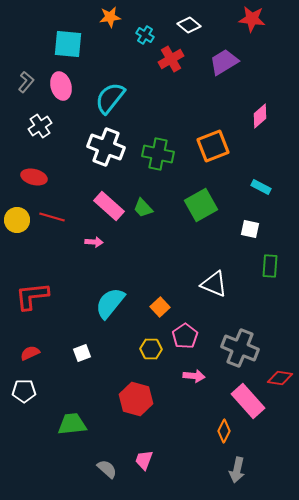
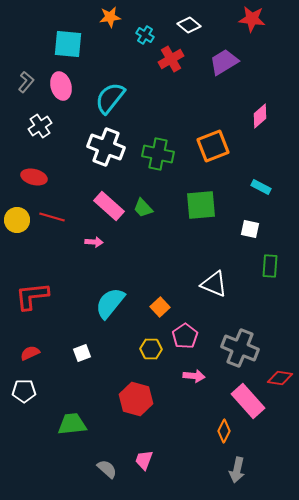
green square at (201, 205): rotated 24 degrees clockwise
